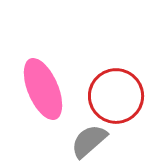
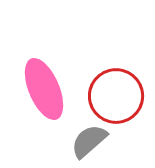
pink ellipse: moved 1 px right
